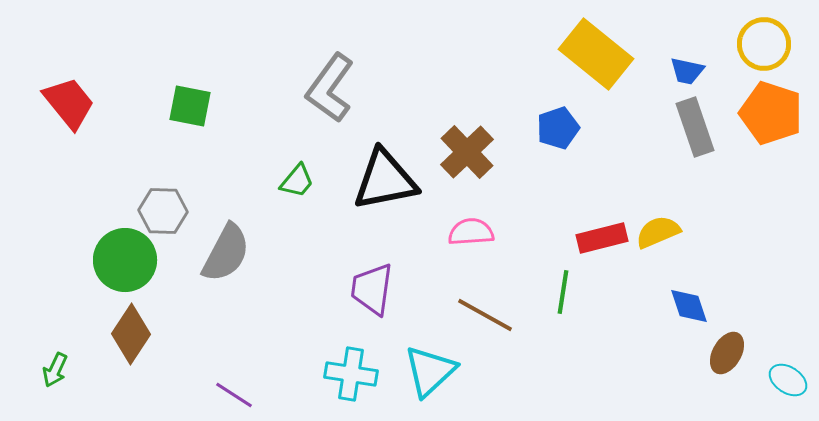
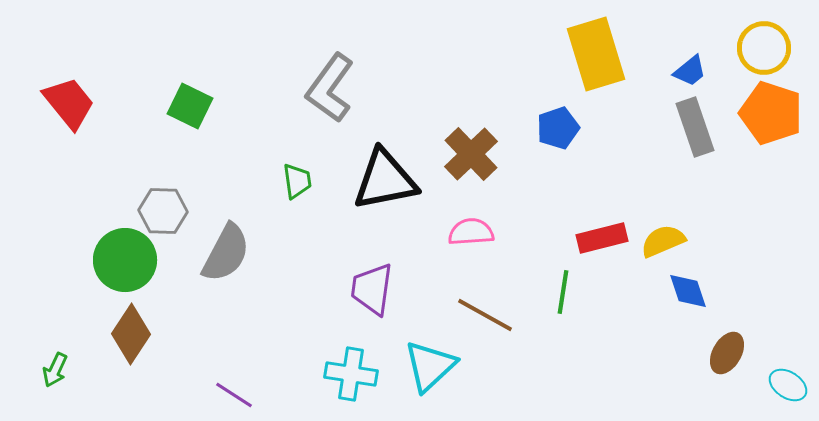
yellow circle: moved 4 px down
yellow rectangle: rotated 34 degrees clockwise
blue trapezoid: moved 3 px right; rotated 51 degrees counterclockwise
green square: rotated 15 degrees clockwise
brown cross: moved 4 px right, 2 px down
green trapezoid: rotated 48 degrees counterclockwise
yellow semicircle: moved 5 px right, 9 px down
blue diamond: moved 1 px left, 15 px up
cyan triangle: moved 5 px up
cyan ellipse: moved 5 px down
